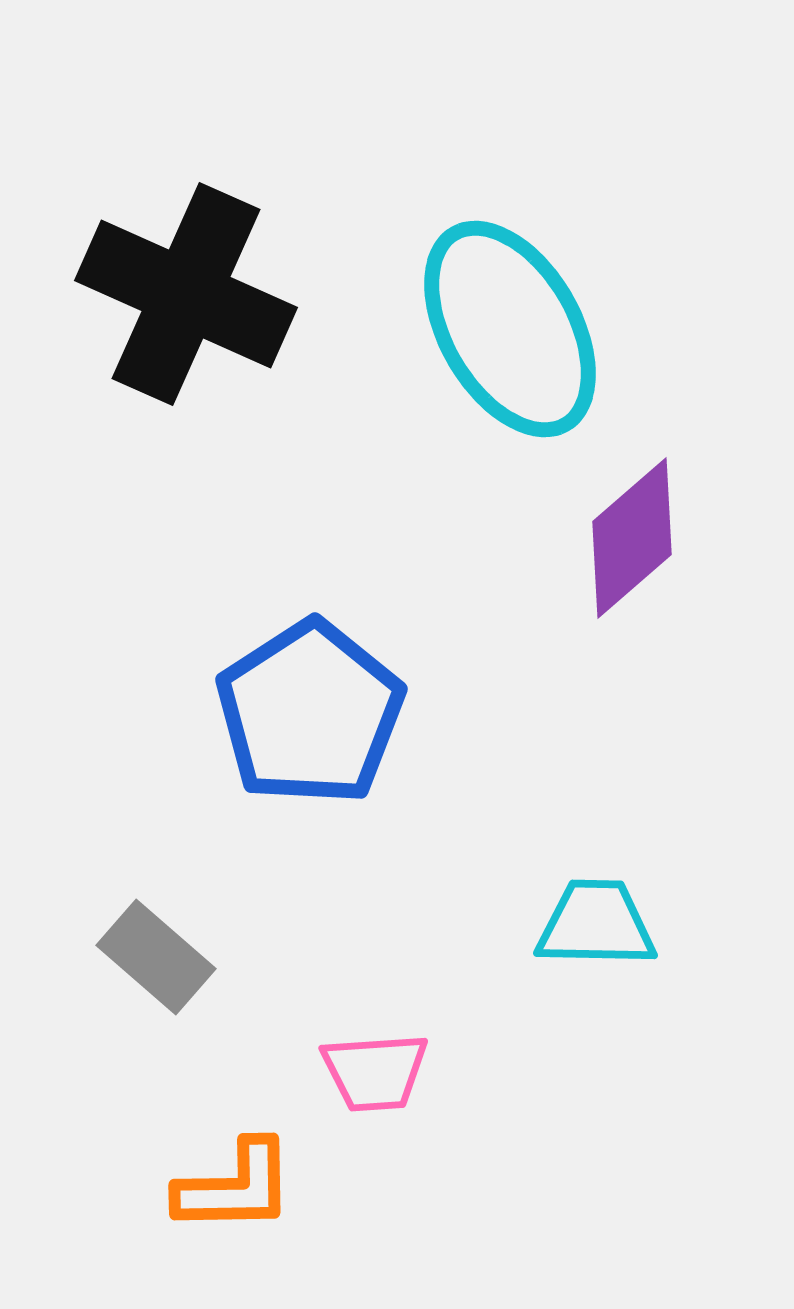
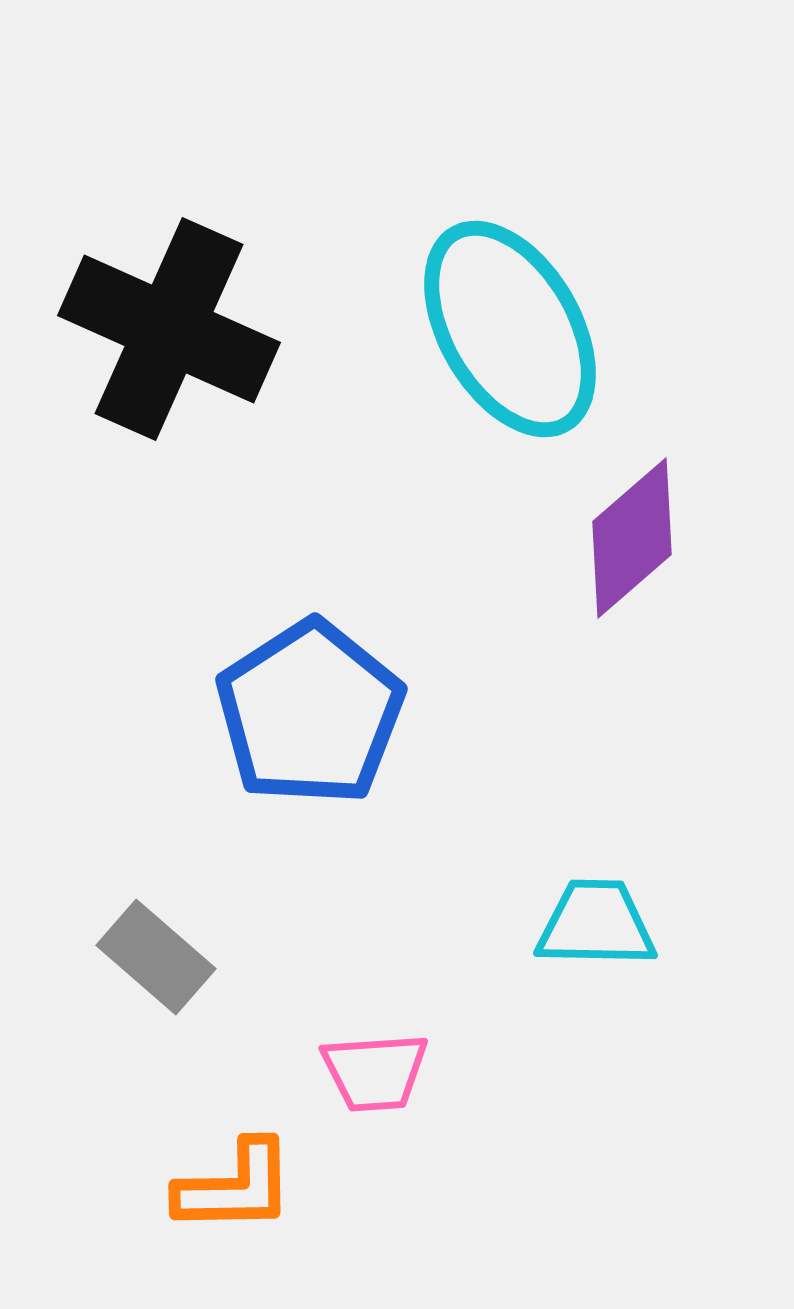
black cross: moved 17 px left, 35 px down
